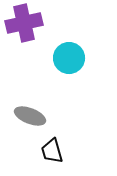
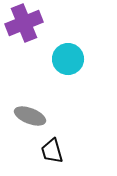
purple cross: rotated 9 degrees counterclockwise
cyan circle: moved 1 px left, 1 px down
